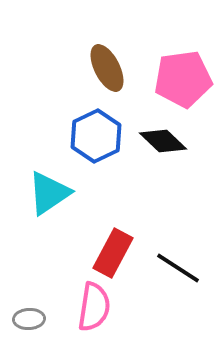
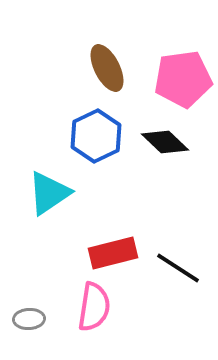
black diamond: moved 2 px right, 1 px down
red rectangle: rotated 48 degrees clockwise
